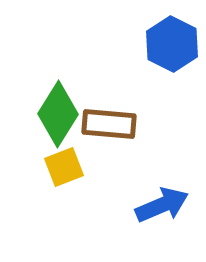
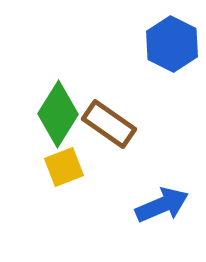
brown rectangle: rotated 30 degrees clockwise
